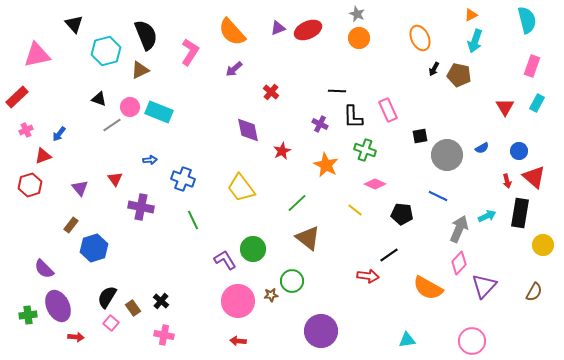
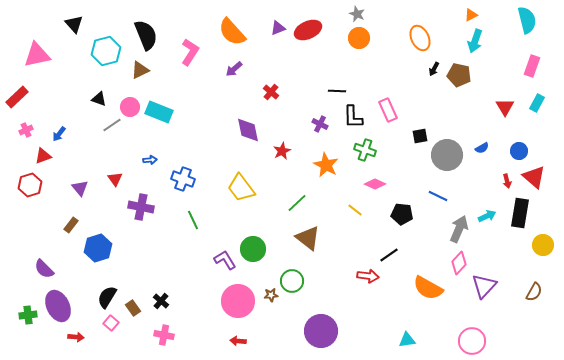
blue hexagon at (94, 248): moved 4 px right
